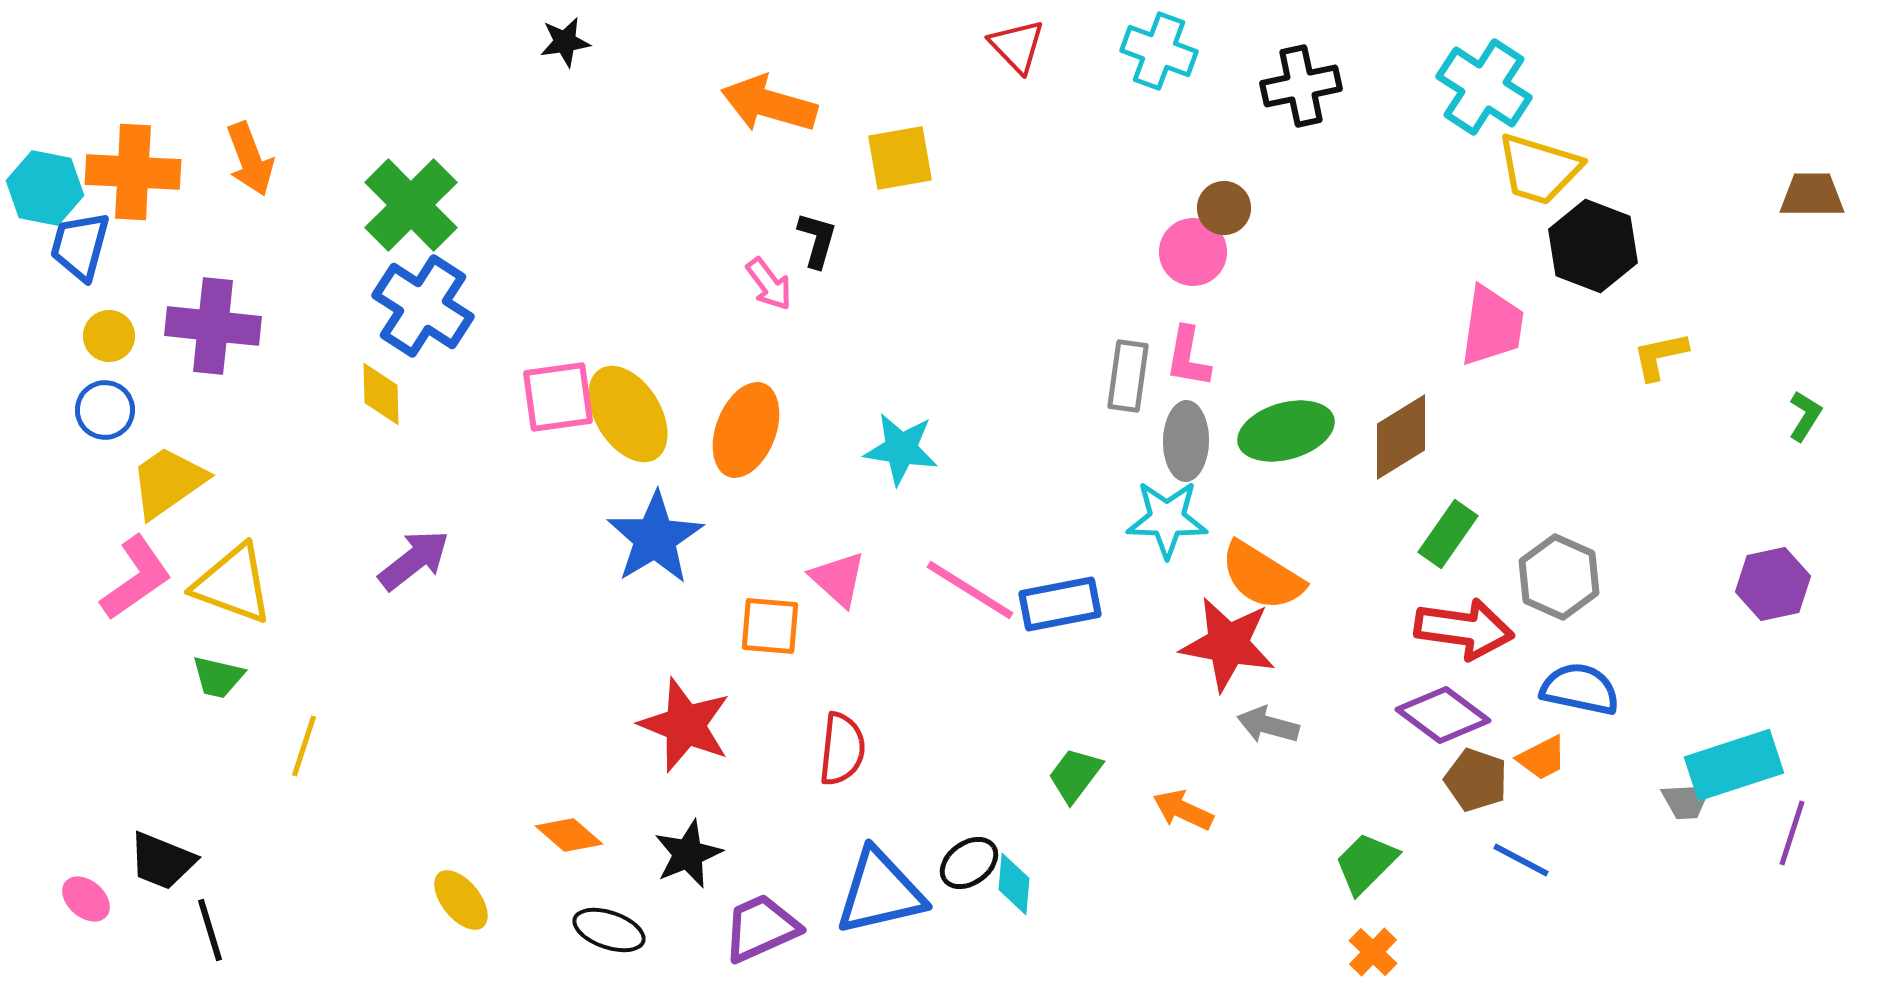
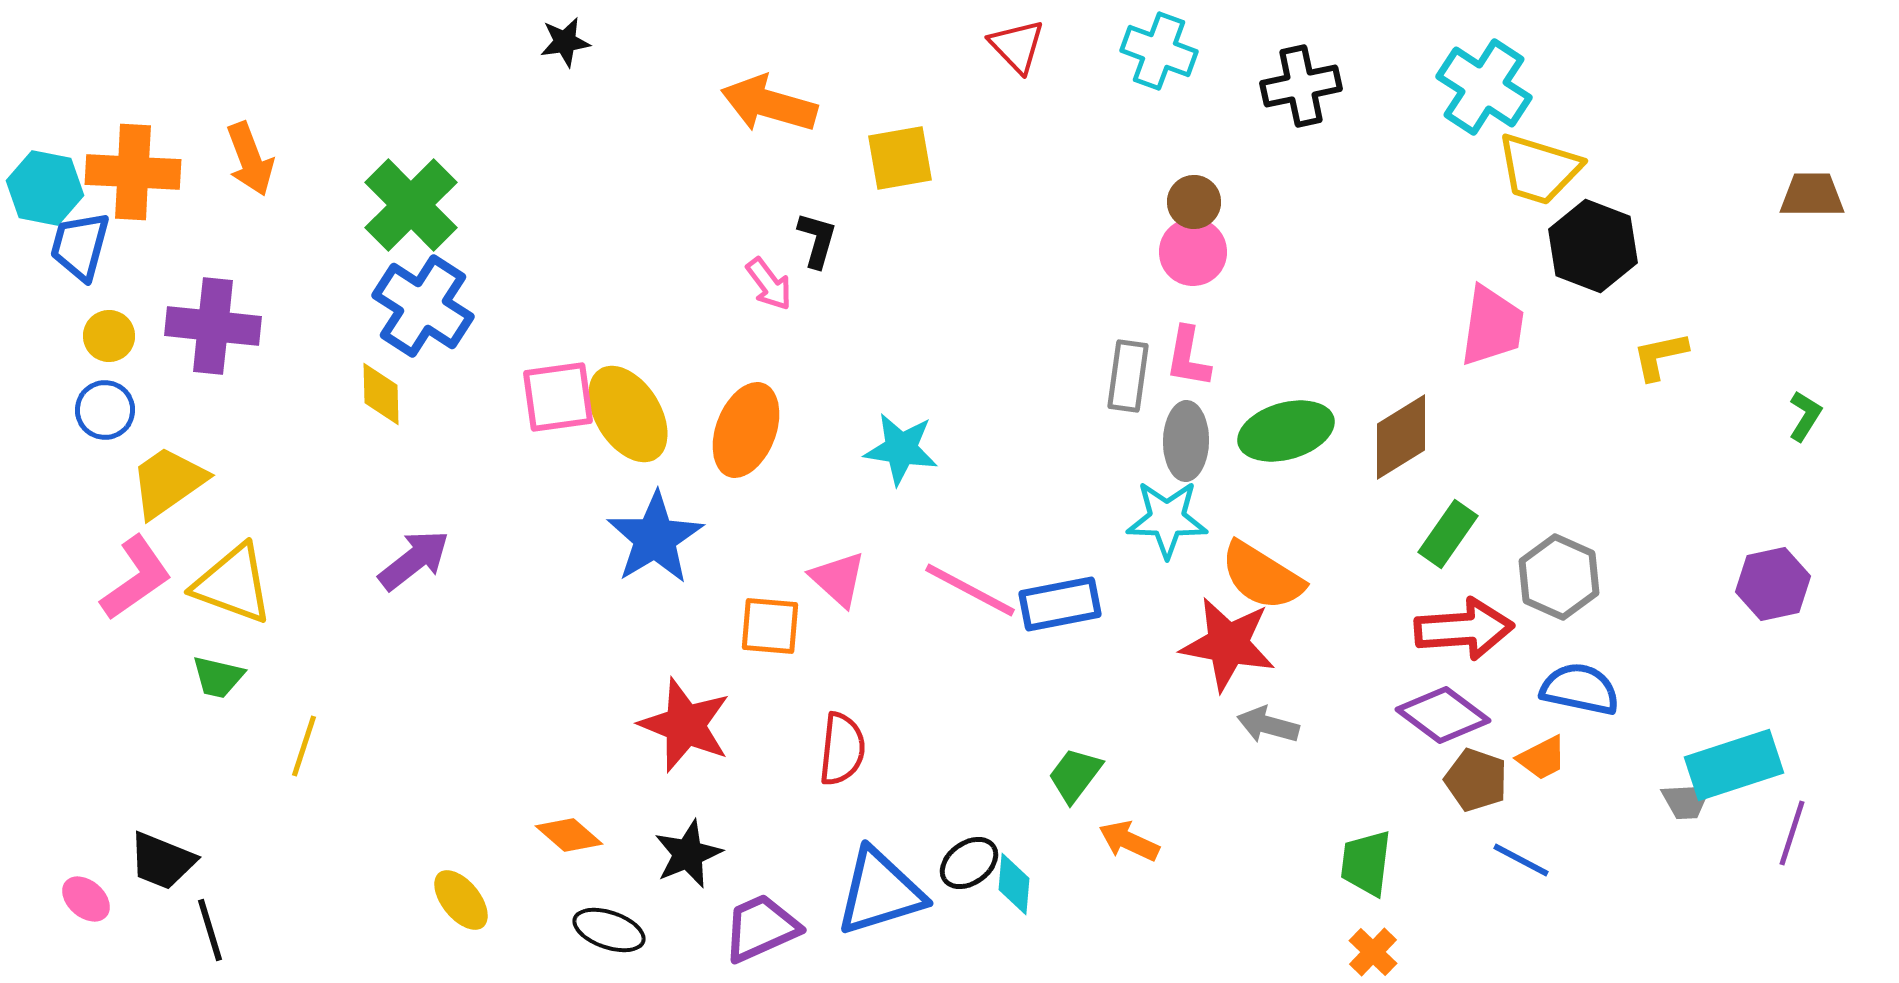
brown circle at (1224, 208): moved 30 px left, 6 px up
pink line at (970, 590): rotated 4 degrees counterclockwise
red arrow at (1464, 629): rotated 12 degrees counterclockwise
orange arrow at (1183, 810): moved 54 px left, 31 px down
green trapezoid at (1366, 863): rotated 38 degrees counterclockwise
blue triangle at (880, 892): rotated 4 degrees counterclockwise
